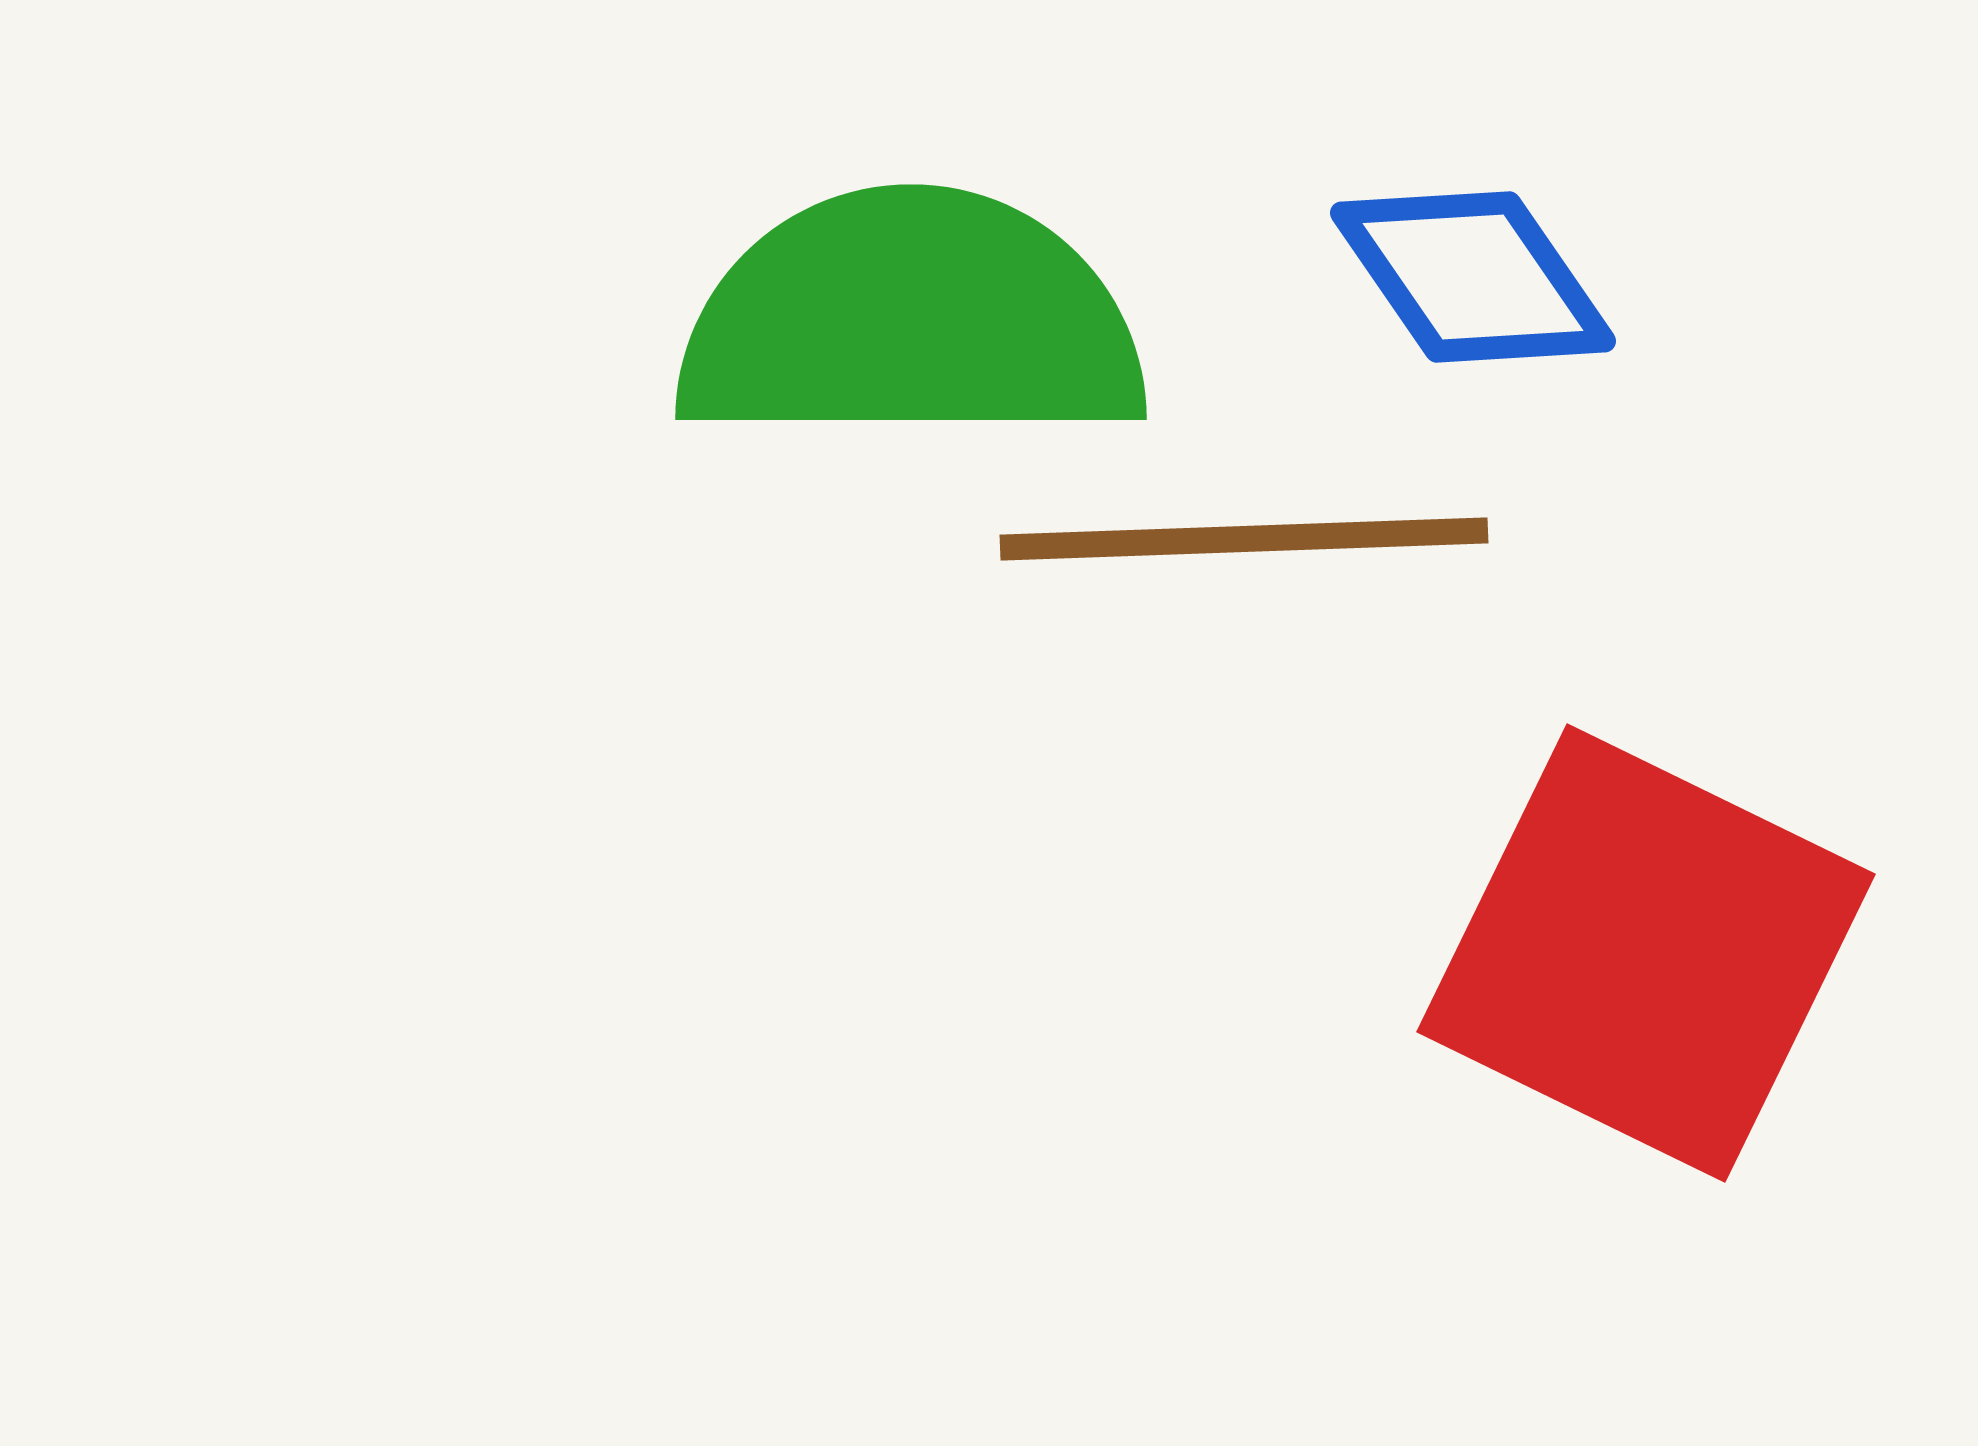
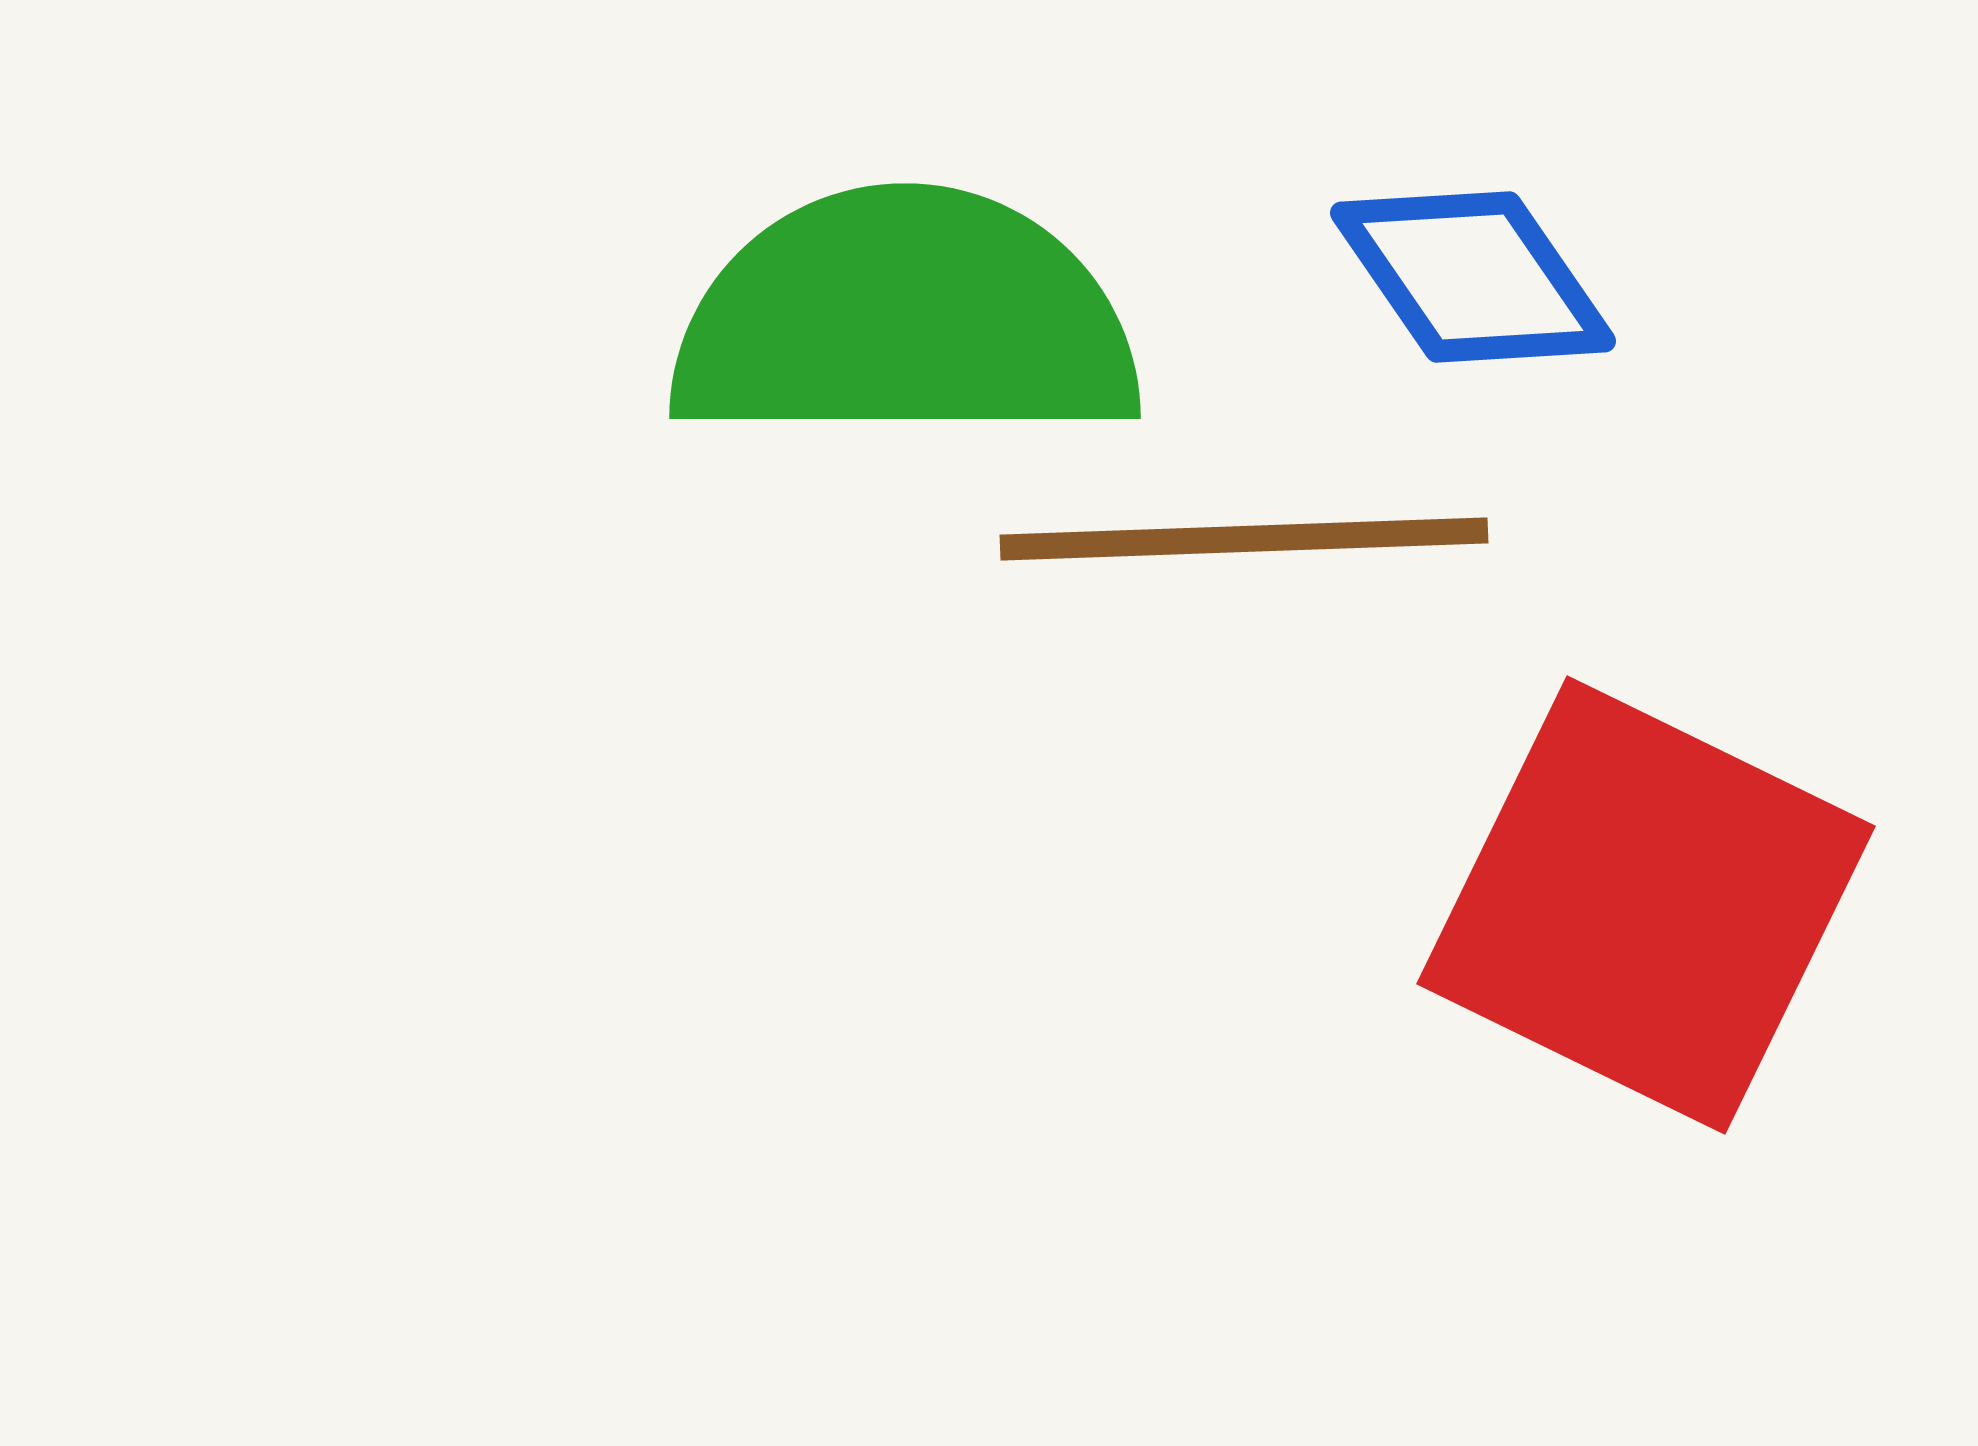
green semicircle: moved 6 px left, 1 px up
red square: moved 48 px up
